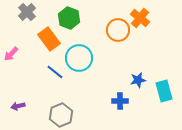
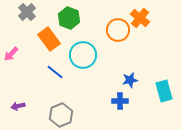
cyan circle: moved 4 px right, 3 px up
blue star: moved 8 px left
